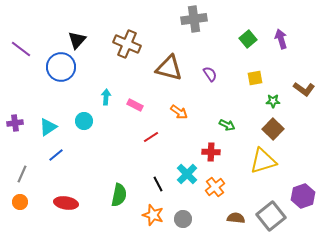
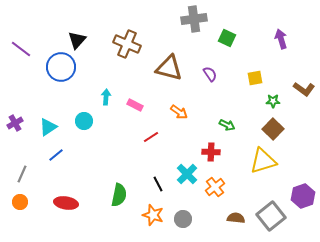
green square: moved 21 px left, 1 px up; rotated 24 degrees counterclockwise
purple cross: rotated 21 degrees counterclockwise
